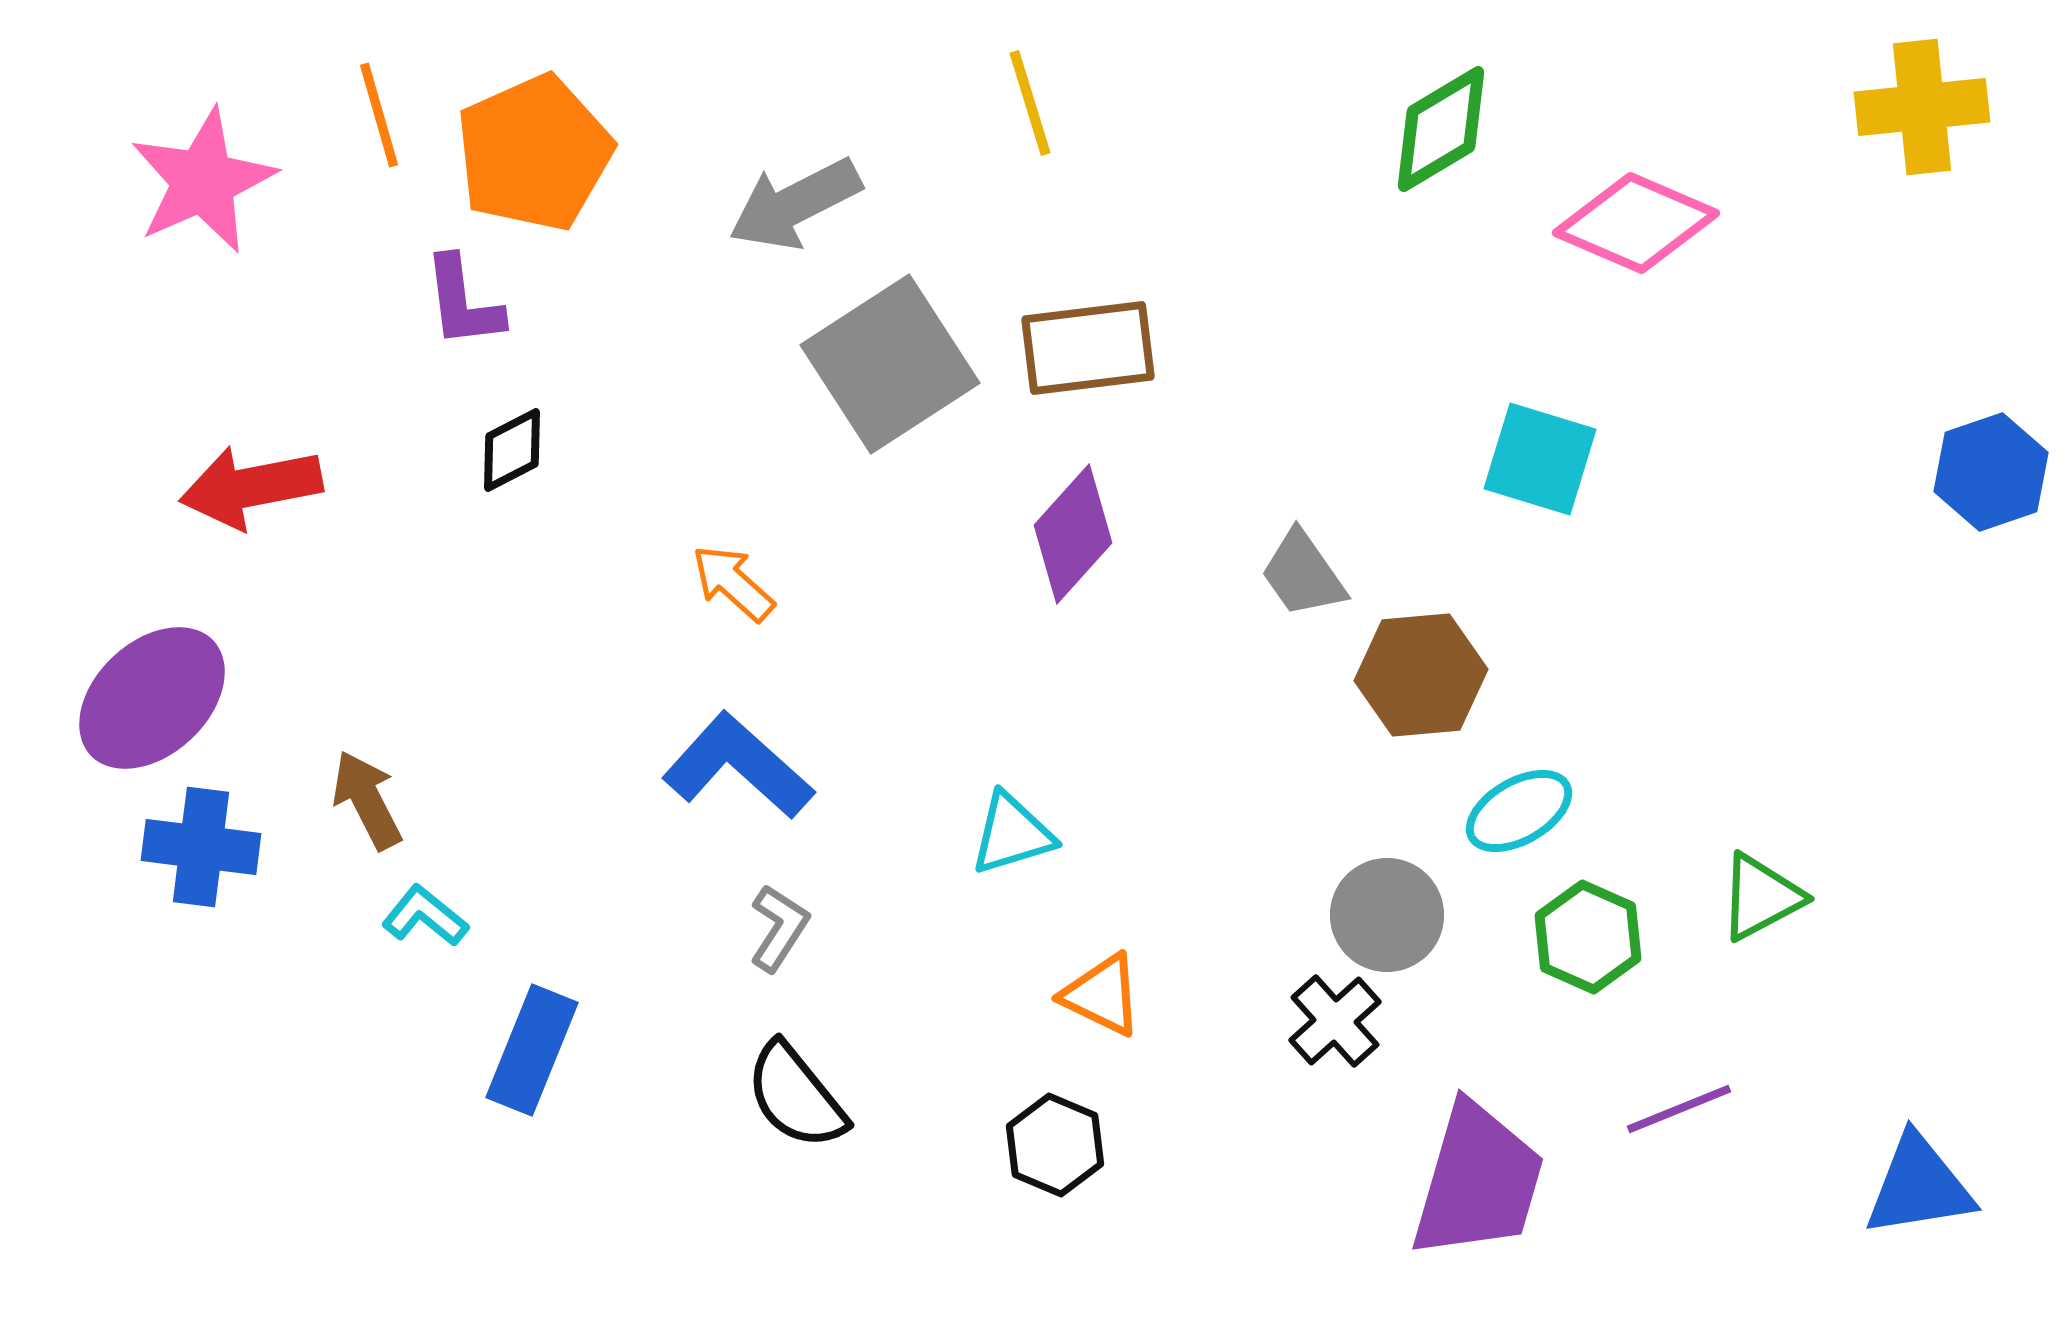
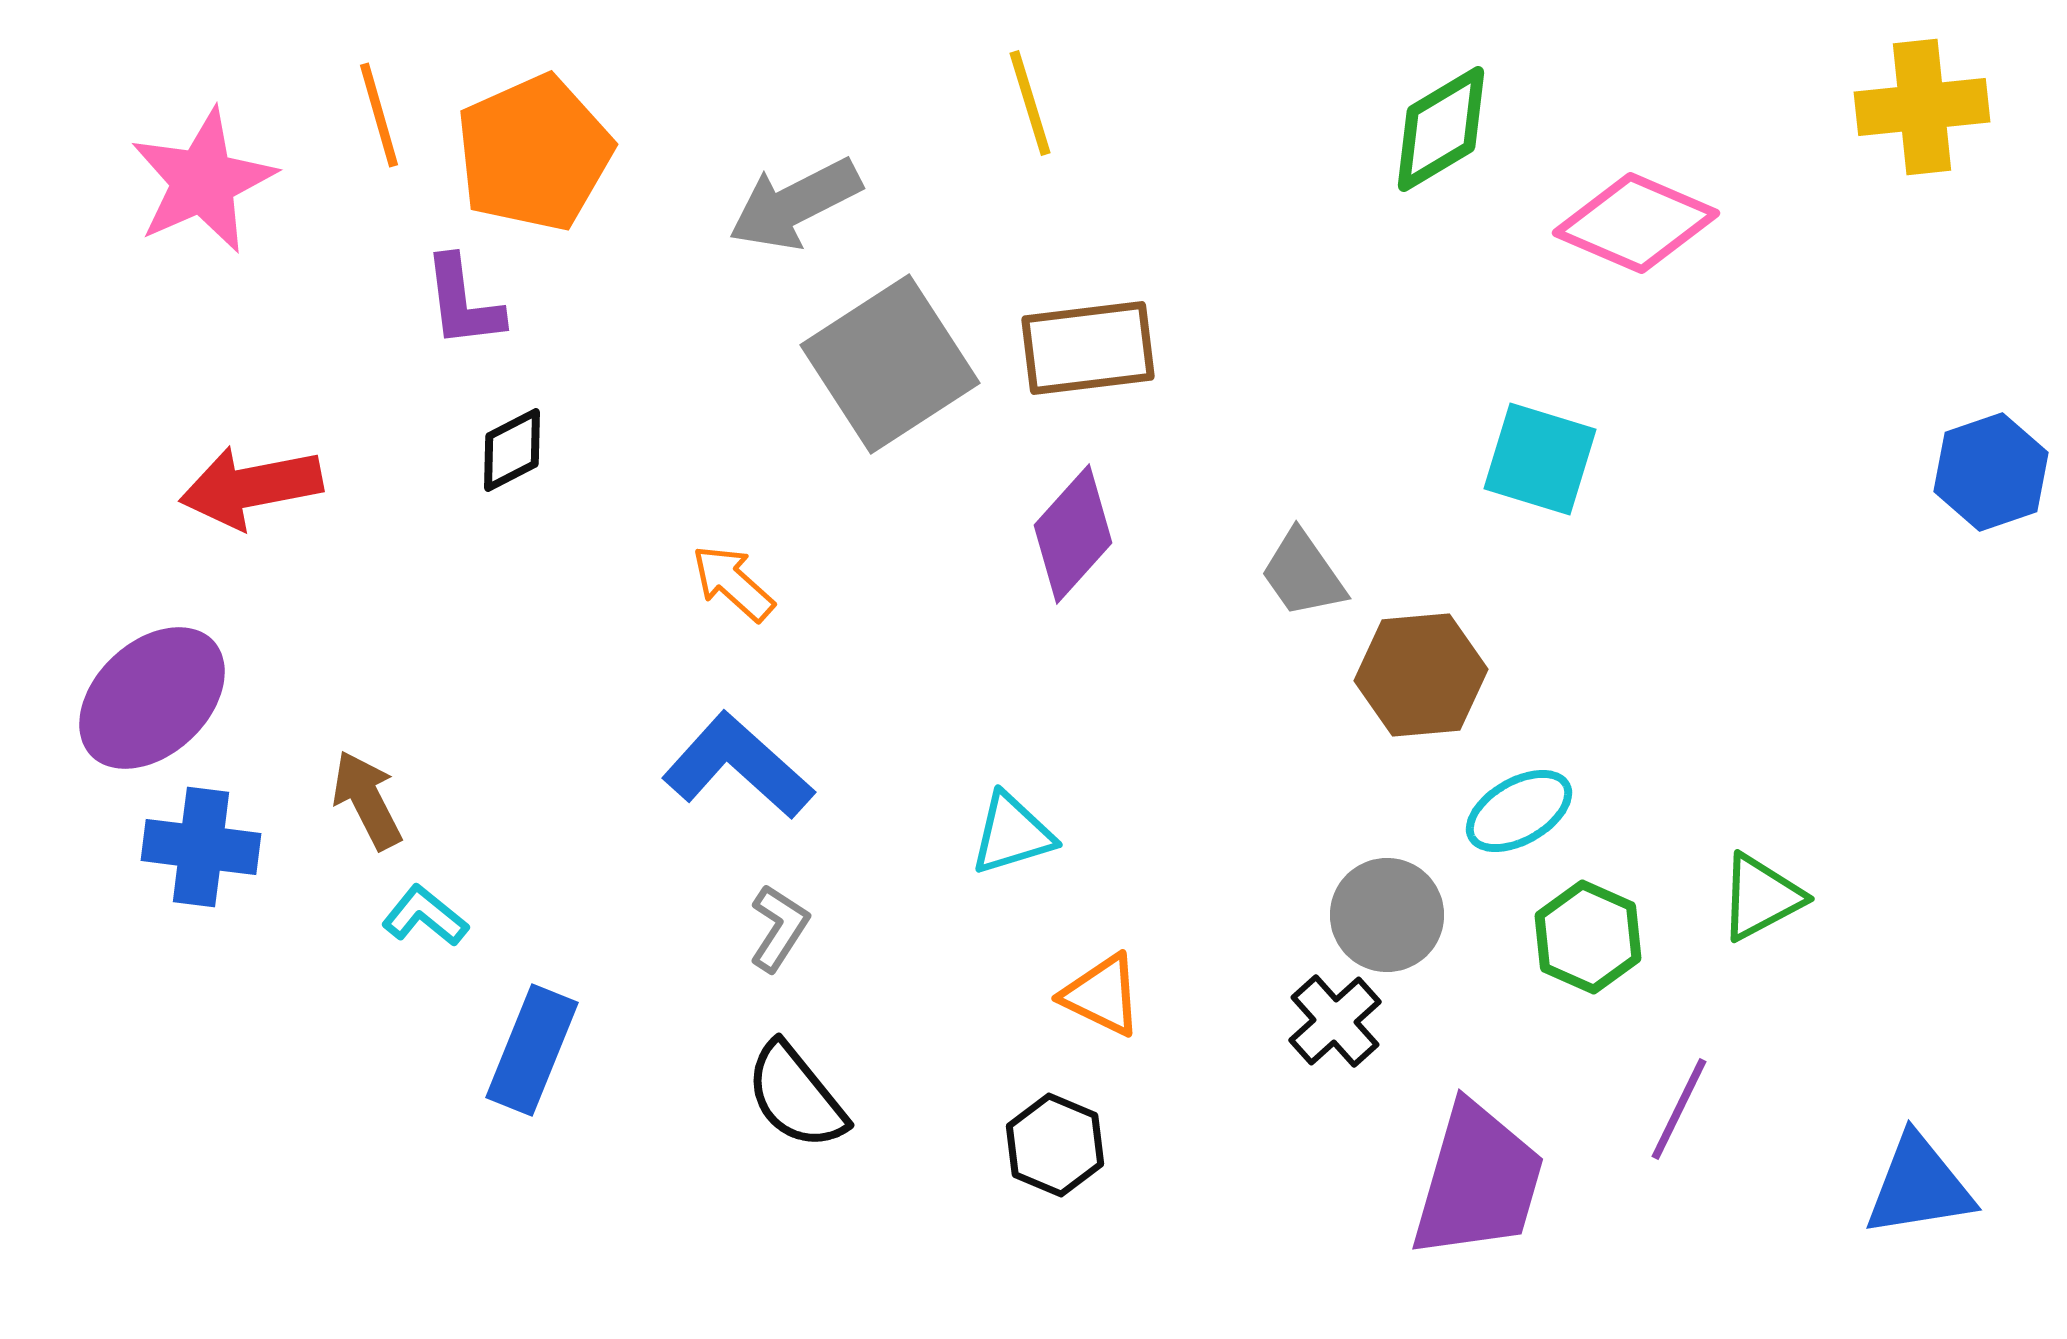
purple line: rotated 42 degrees counterclockwise
